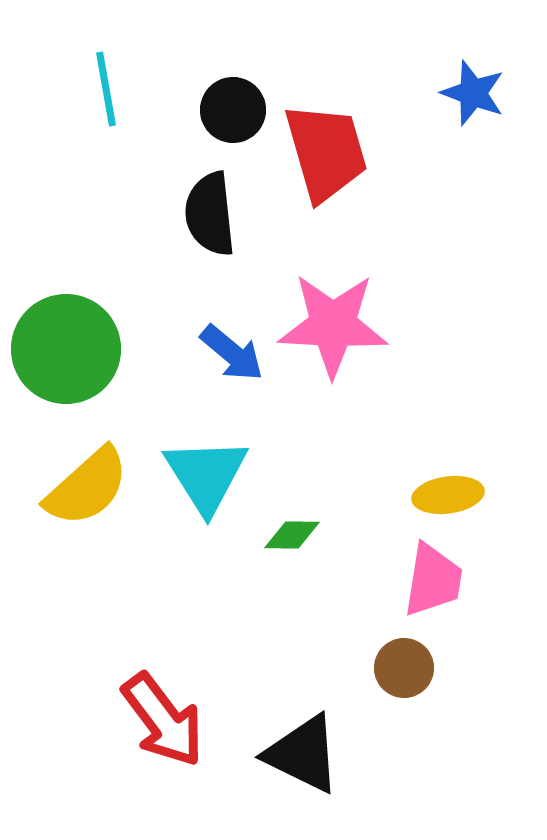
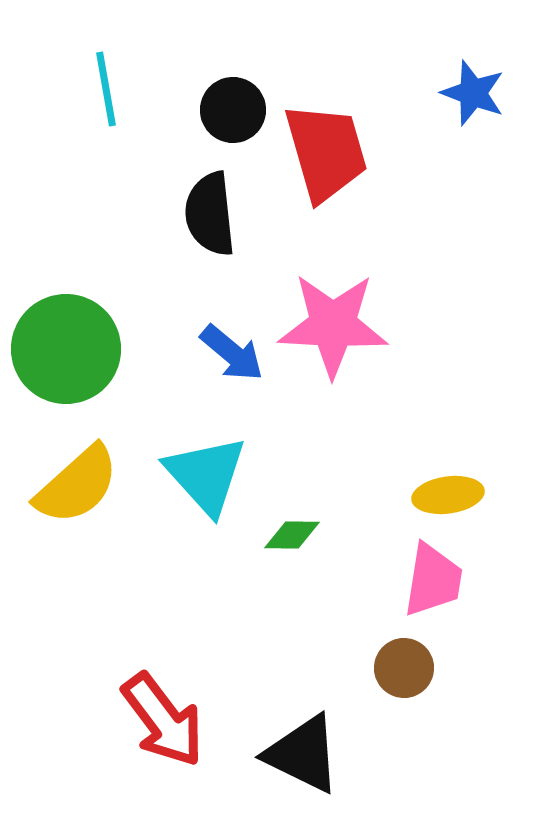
cyan triangle: rotated 10 degrees counterclockwise
yellow semicircle: moved 10 px left, 2 px up
